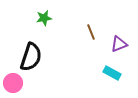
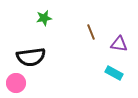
purple triangle: rotated 30 degrees clockwise
black semicircle: rotated 64 degrees clockwise
cyan rectangle: moved 2 px right
pink circle: moved 3 px right
